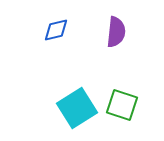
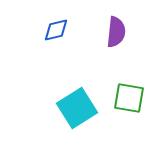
green square: moved 7 px right, 7 px up; rotated 8 degrees counterclockwise
